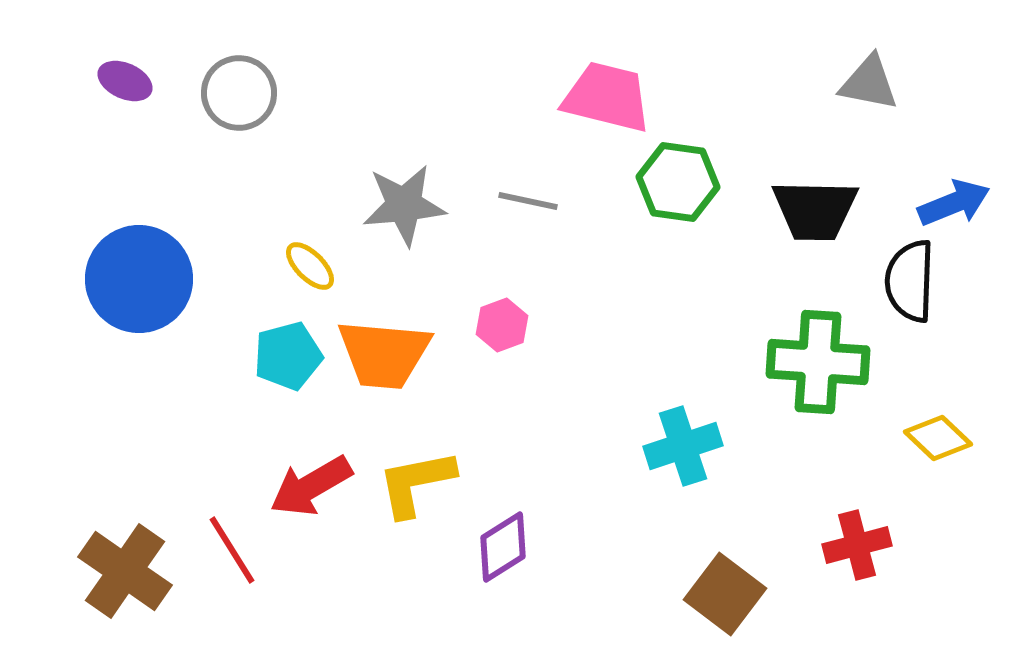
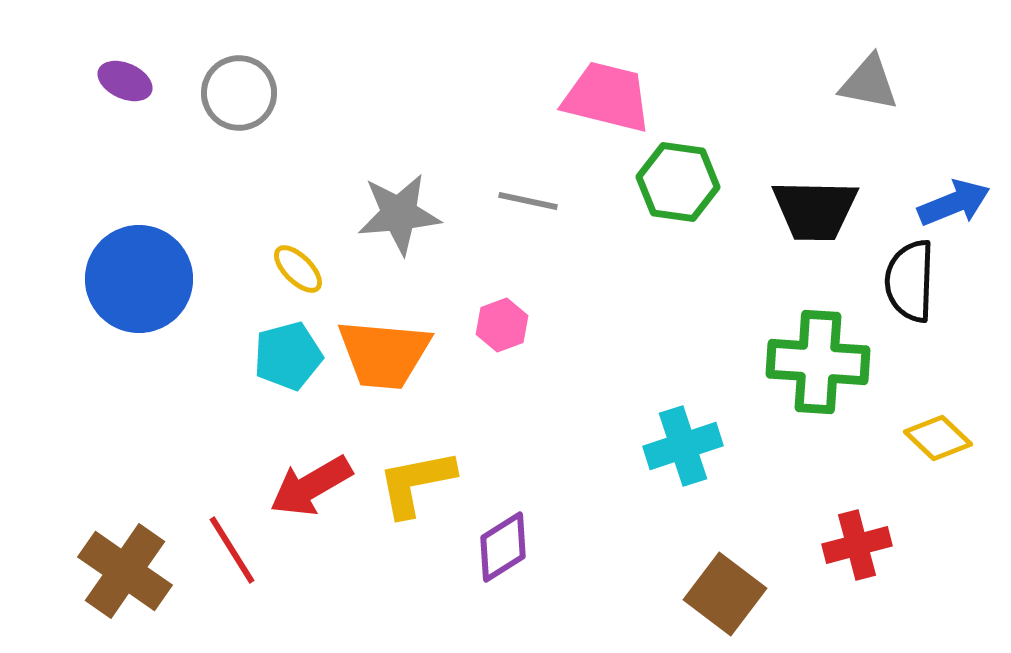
gray star: moved 5 px left, 9 px down
yellow ellipse: moved 12 px left, 3 px down
